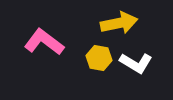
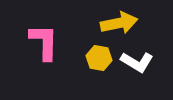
pink L-shape: rotated 54 degrees clockwise
white L-shape: moved 1 px right, 1 px up
